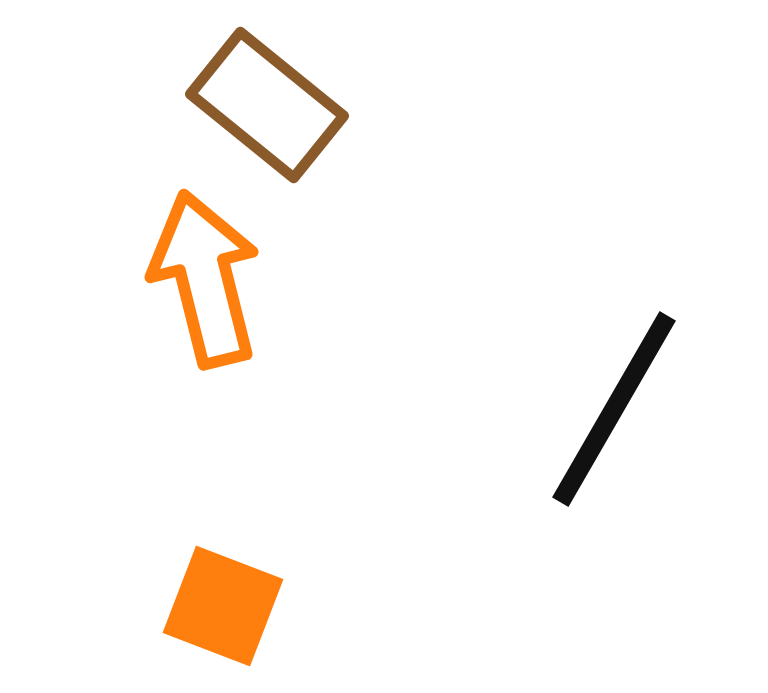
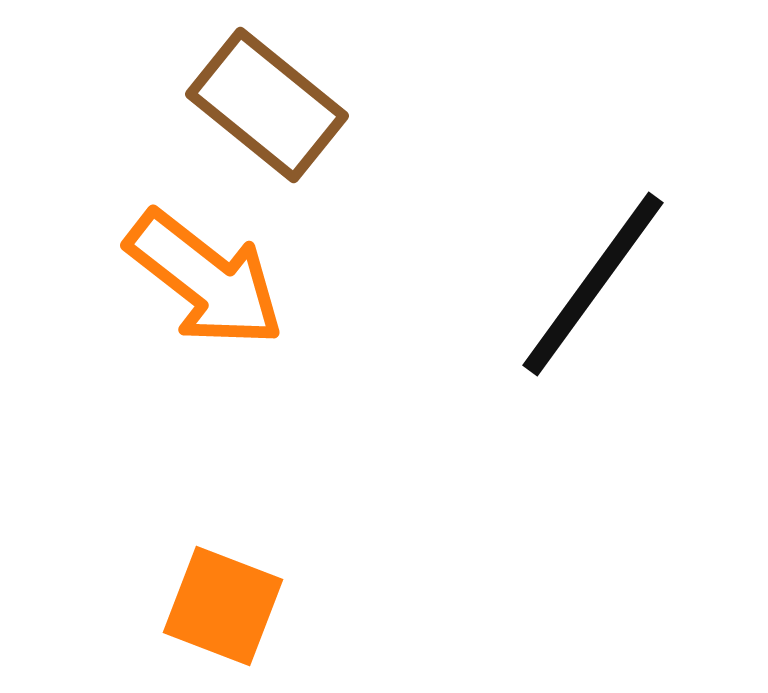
orange arrow: rotated 142 degrees clockwise
black line: moved 21 px left, 125 px up; rotated 6 degrees clockwise
